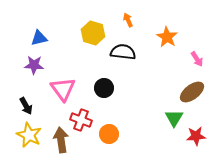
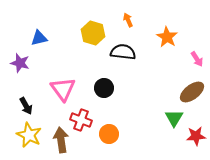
purple star: moved 14 px left, 2 px up; rotated 12 degrees clockwise
